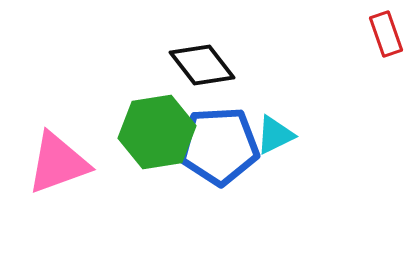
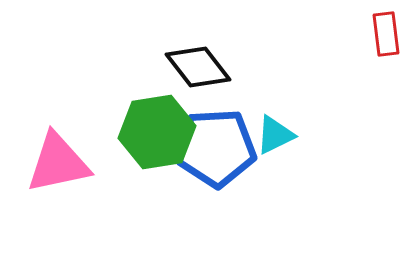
red rectangle: rotated 12 degrees clockwise
black diamond: moved 4 px left, 2 px down
blue pentagon: moved 3 px left, 2 px down
pink triangle: rotated 8 degrees clockwise
